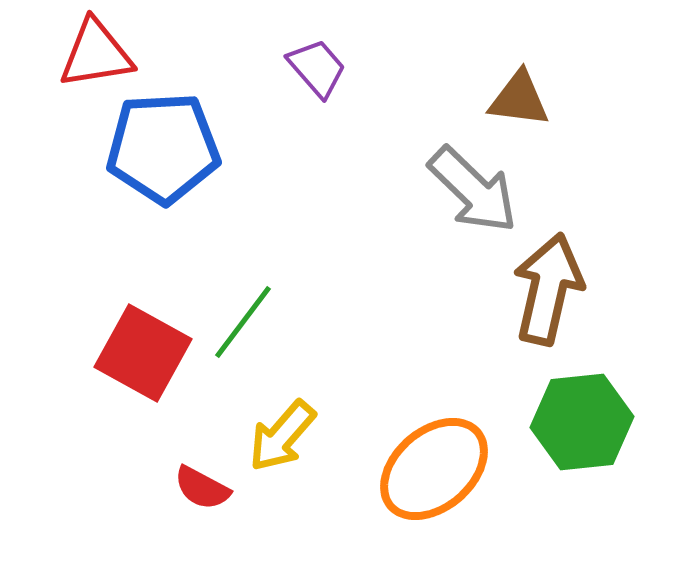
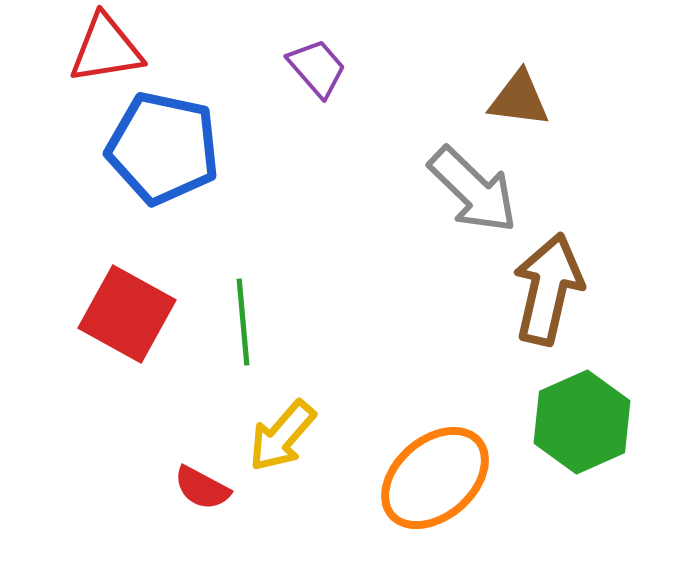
red triangle: moved 10 px right, 5 px up
blue pentagon: rotated 15 degrees clockwise
green line: rotated 42 degrees counterclockwise
red square: moved 16 px left, 39 px up
green hexagon: rotated 18 degrees counterclockwise
orange ellipse: moved 1 px right, 9 px down
